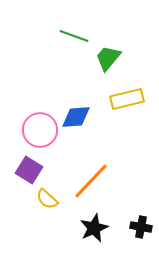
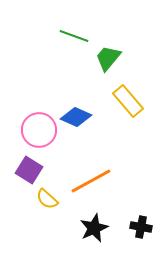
yellow rectangle: moved 1 px right, 2 px down; rotated 64 degrees clockwise
blue diamond: rotated 28 degrees clockwise
pink circle: moved 1 px left
orange line: rotated 18 degrees clockwise
